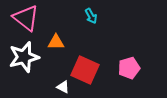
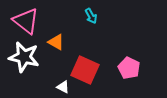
pink triangle: moved 3 px down
orange triangle: rotated 30 degrees clockwise
white star: rotated 28 degrees clockwise
pink pentagon: rotated 30 degrees counterclockwise
